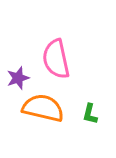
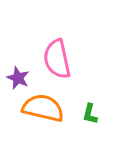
pink semicircle: moved 1 px right
purple star: rotated 30 degrees counterclockwise
